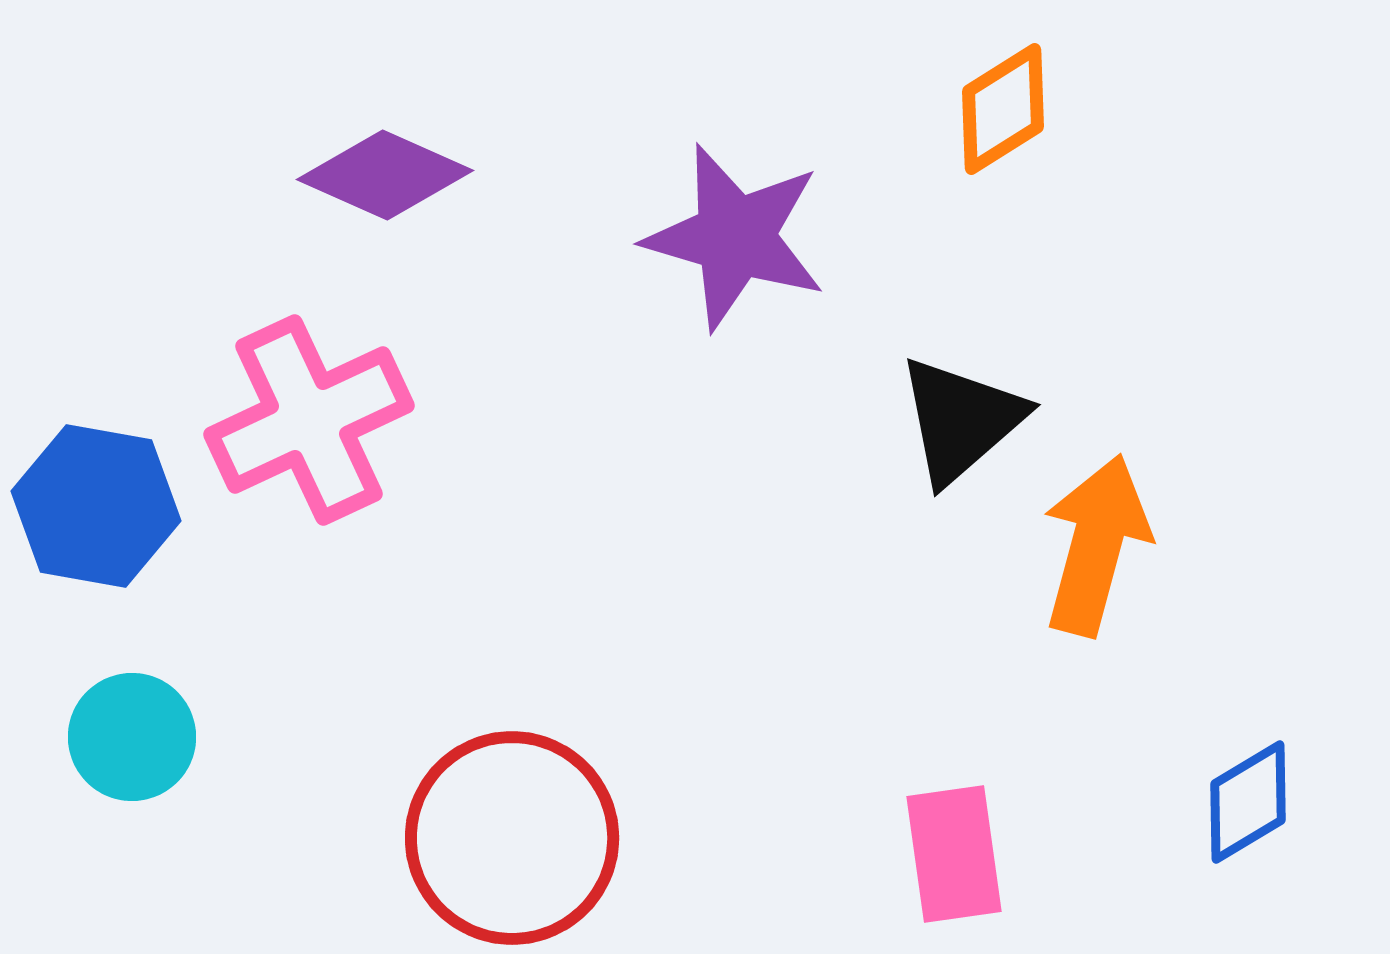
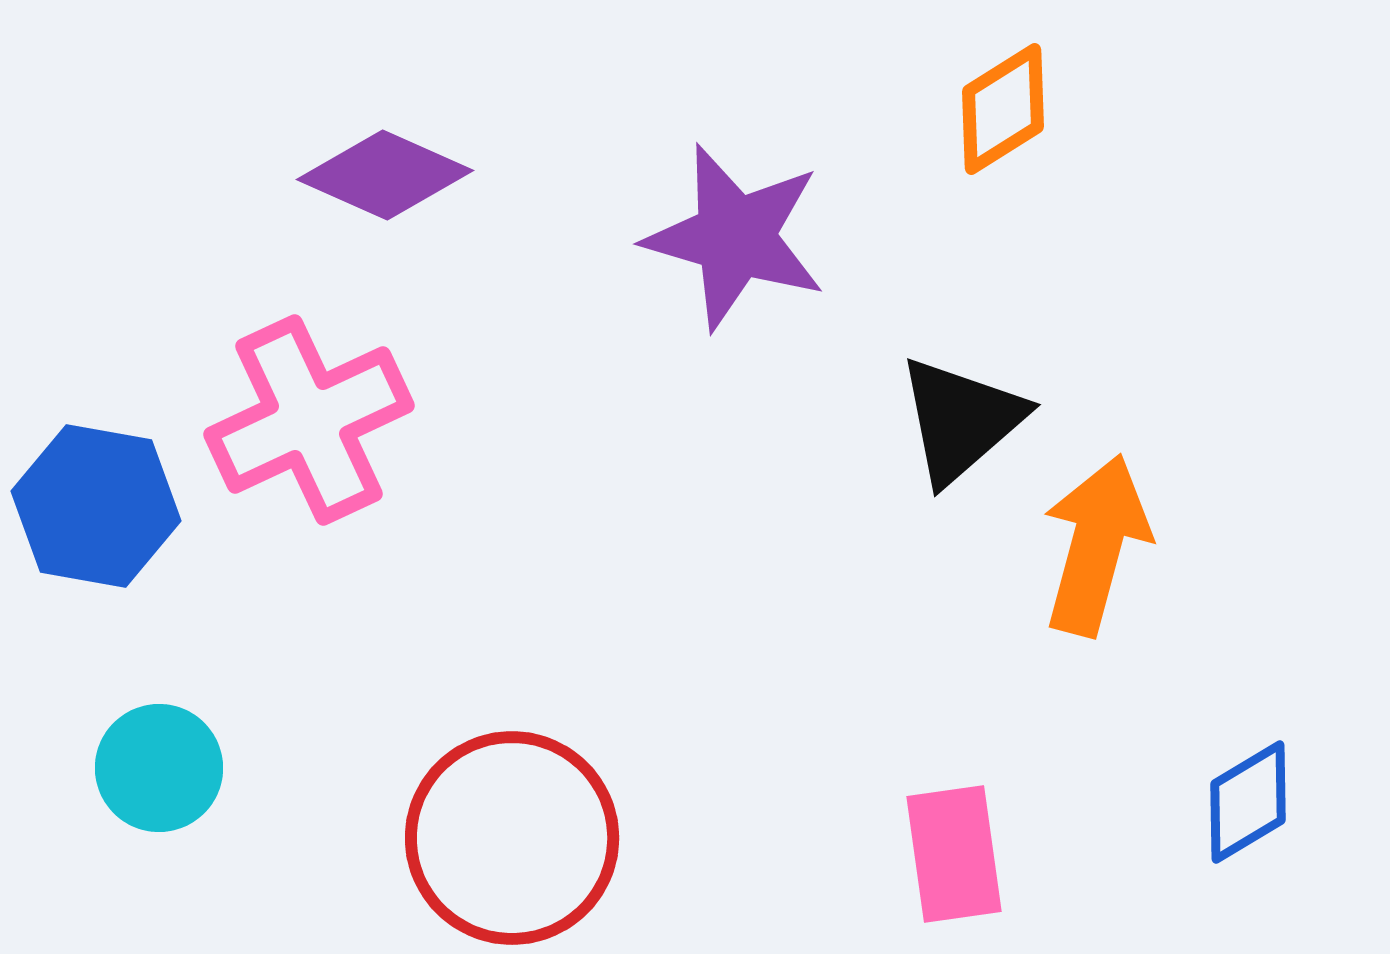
cyan circle: moved 27 px right, 31 px down
